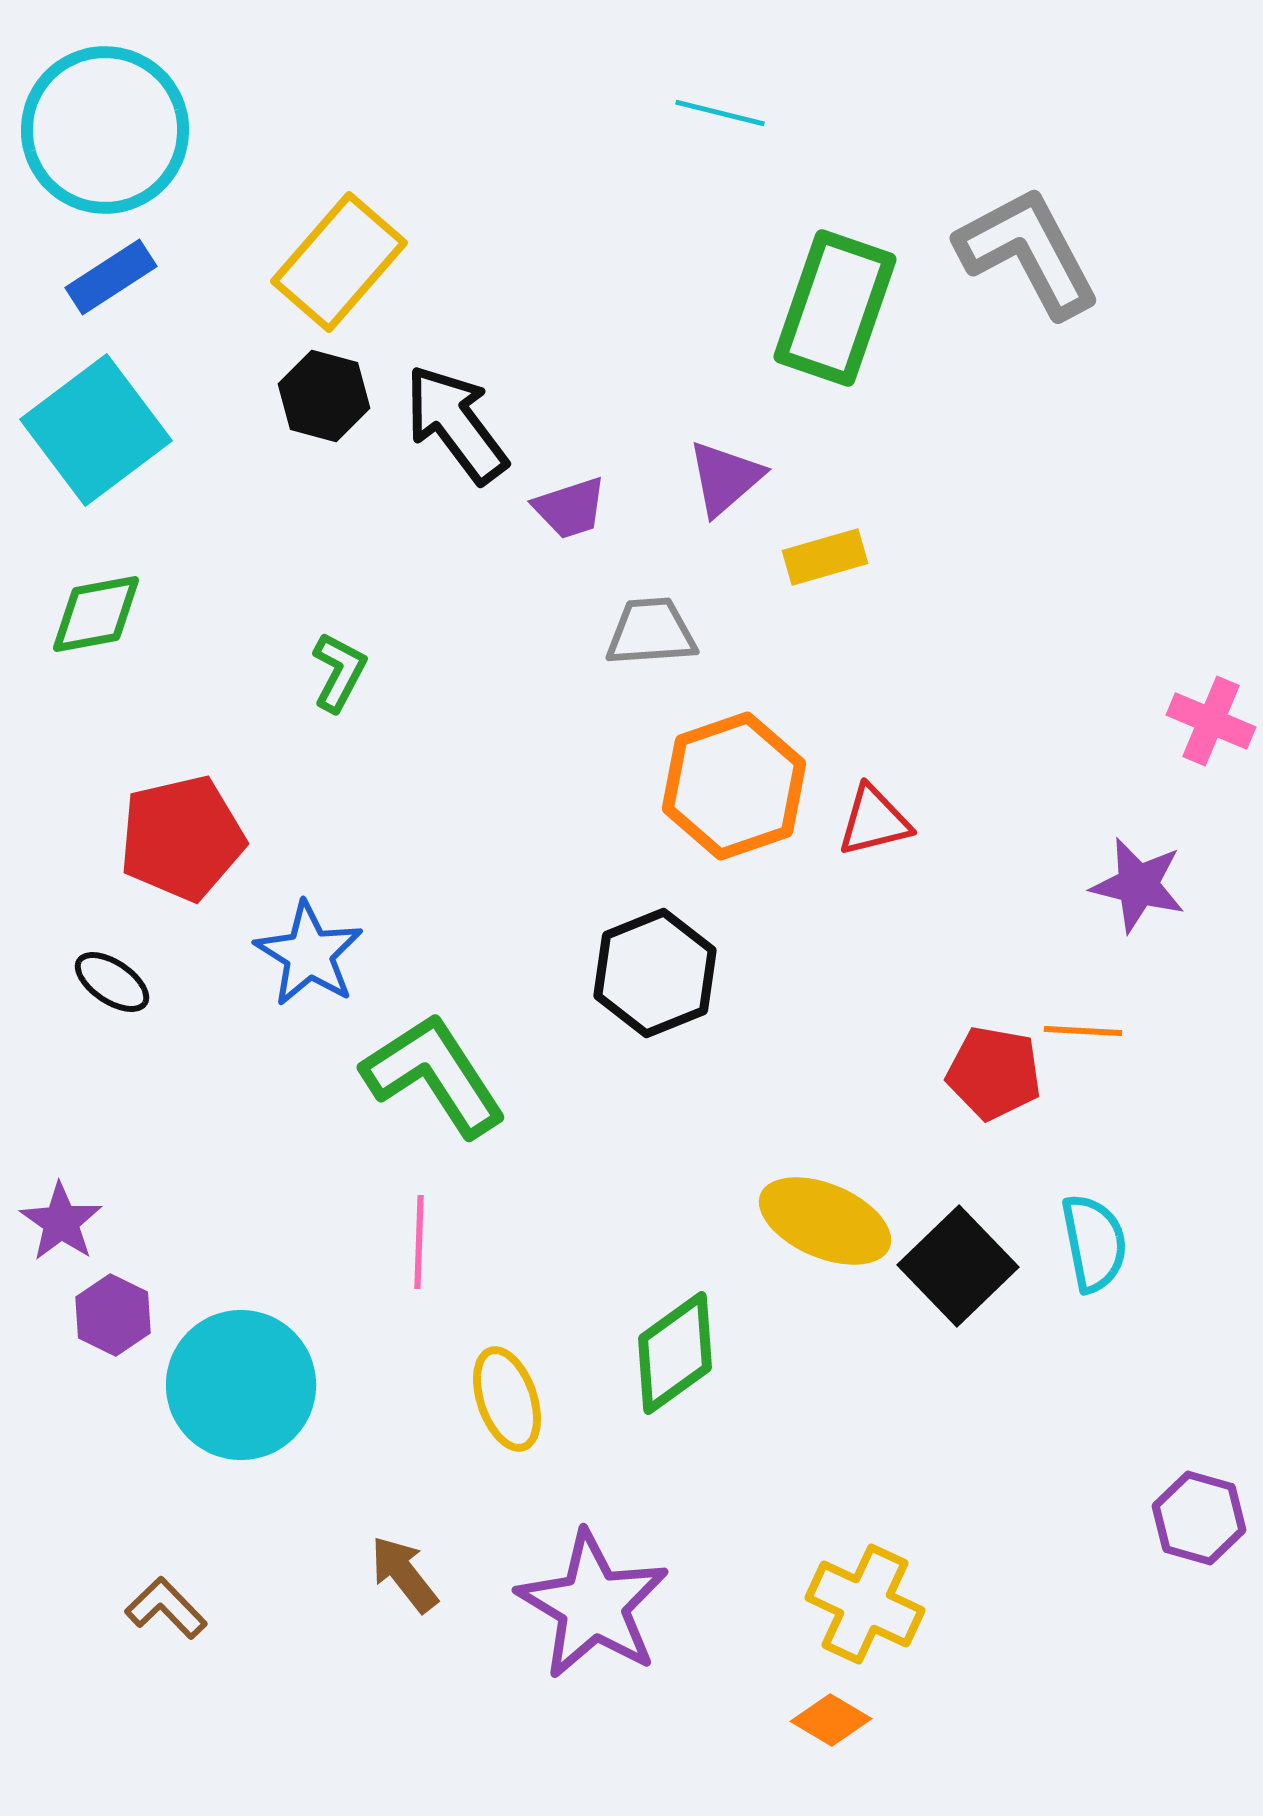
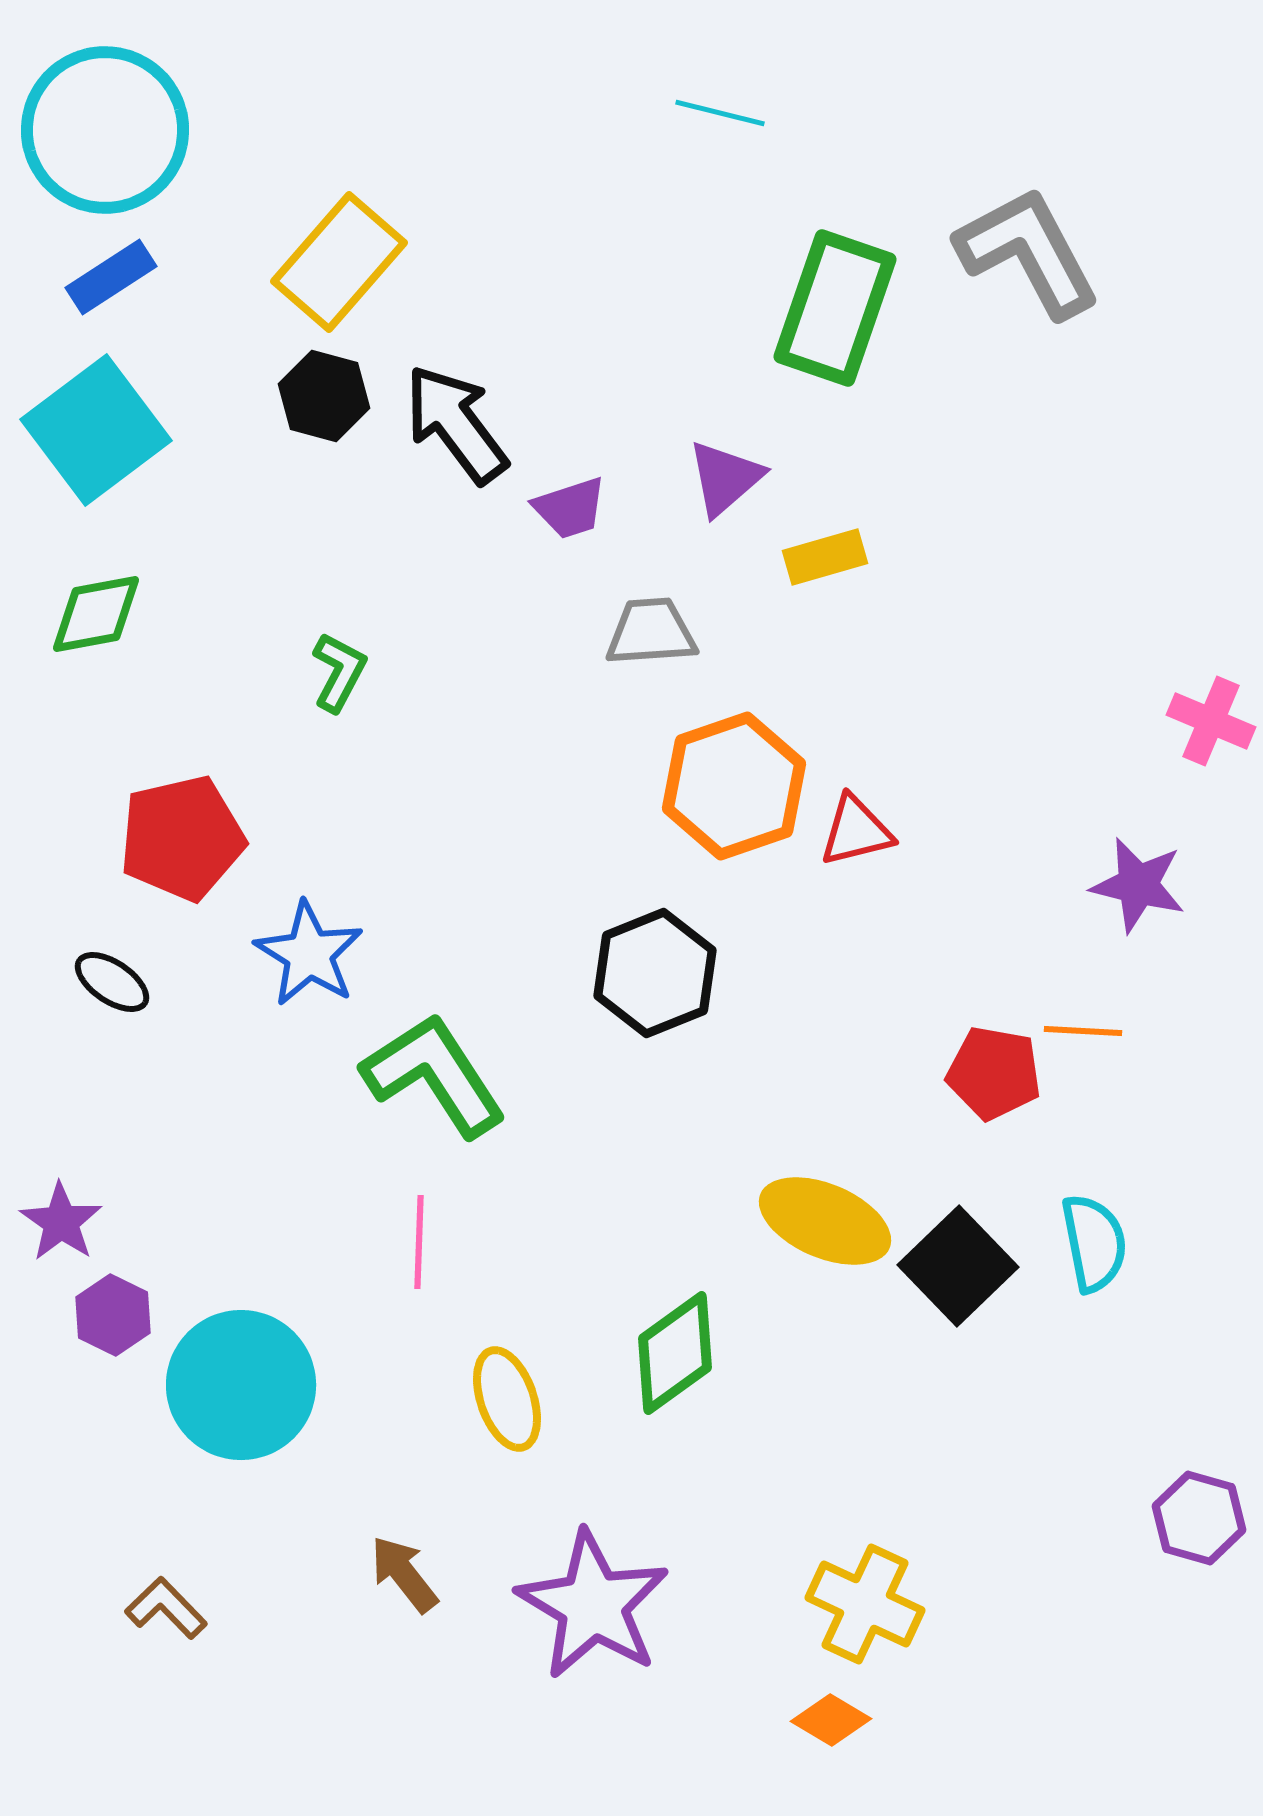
red triangle at (874, 821): moved 18 px left, 10 px down
